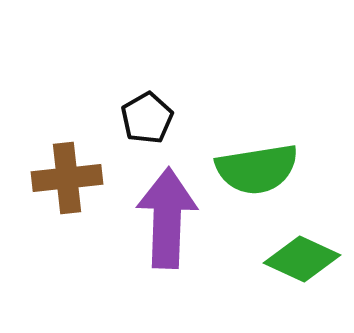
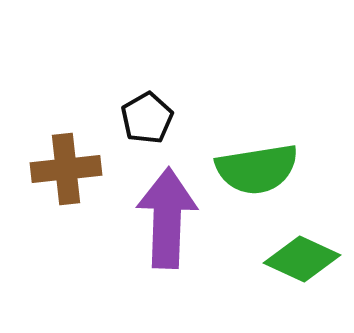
brown cross: moved 1 px left, 9 px up
